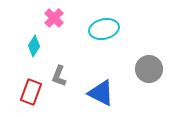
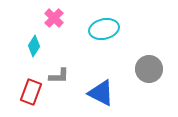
gray L-shape: rotated 110 degrees counterclockwise
